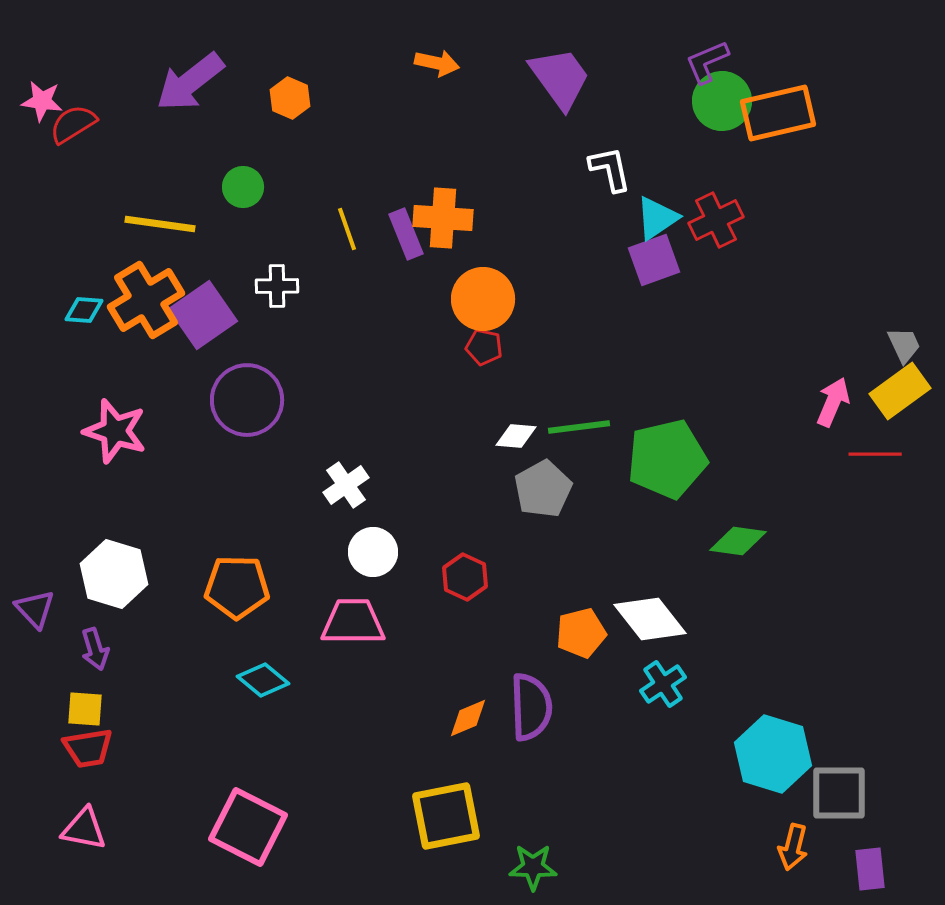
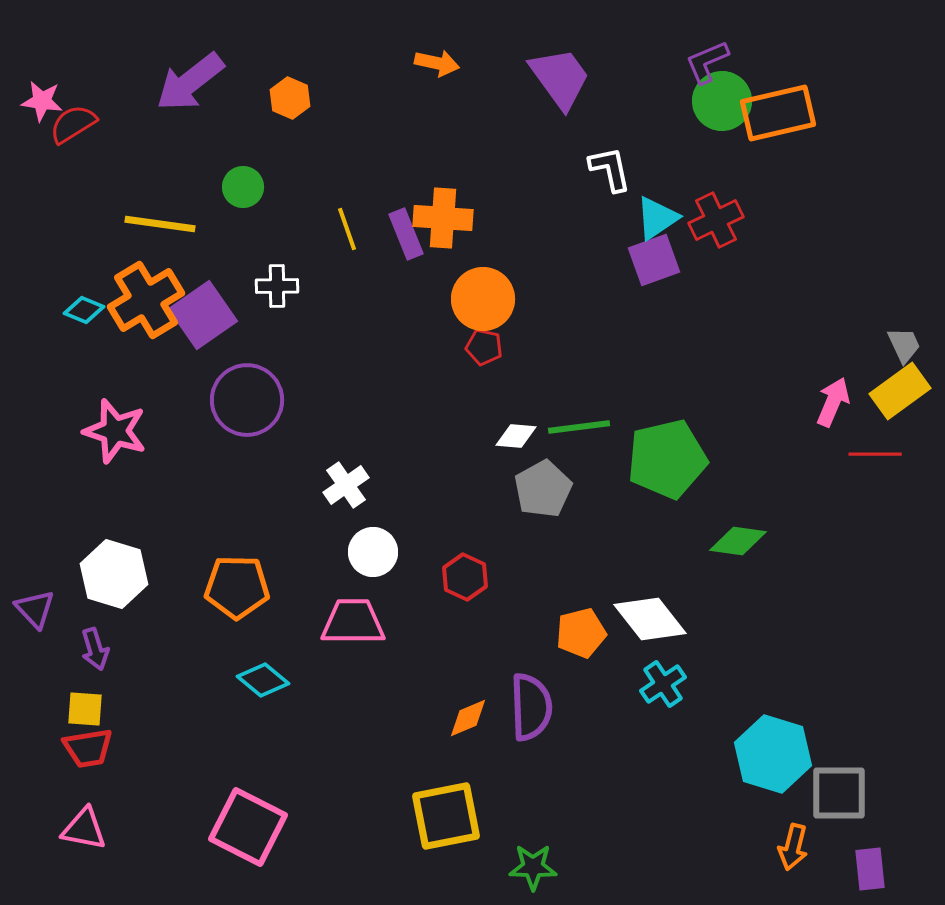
cyan diamond at (84, 310): rotated 18 degrees clockwise
